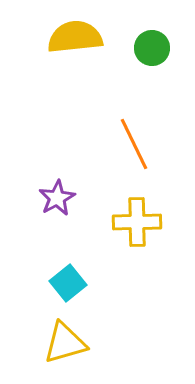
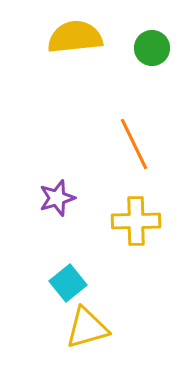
purple star: rotated 12 degrees clockwise
yellow cross: moved 1 px left, 1 px up
yellow triangle: moved 22 px right, 15 px up
